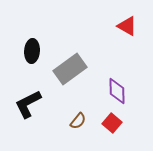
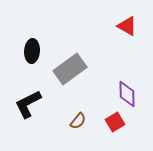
purple diamond: moved 10 px right, 3 px down
red square: moved 3 px right, 1 px up; rotated 18 degrees clockwise
